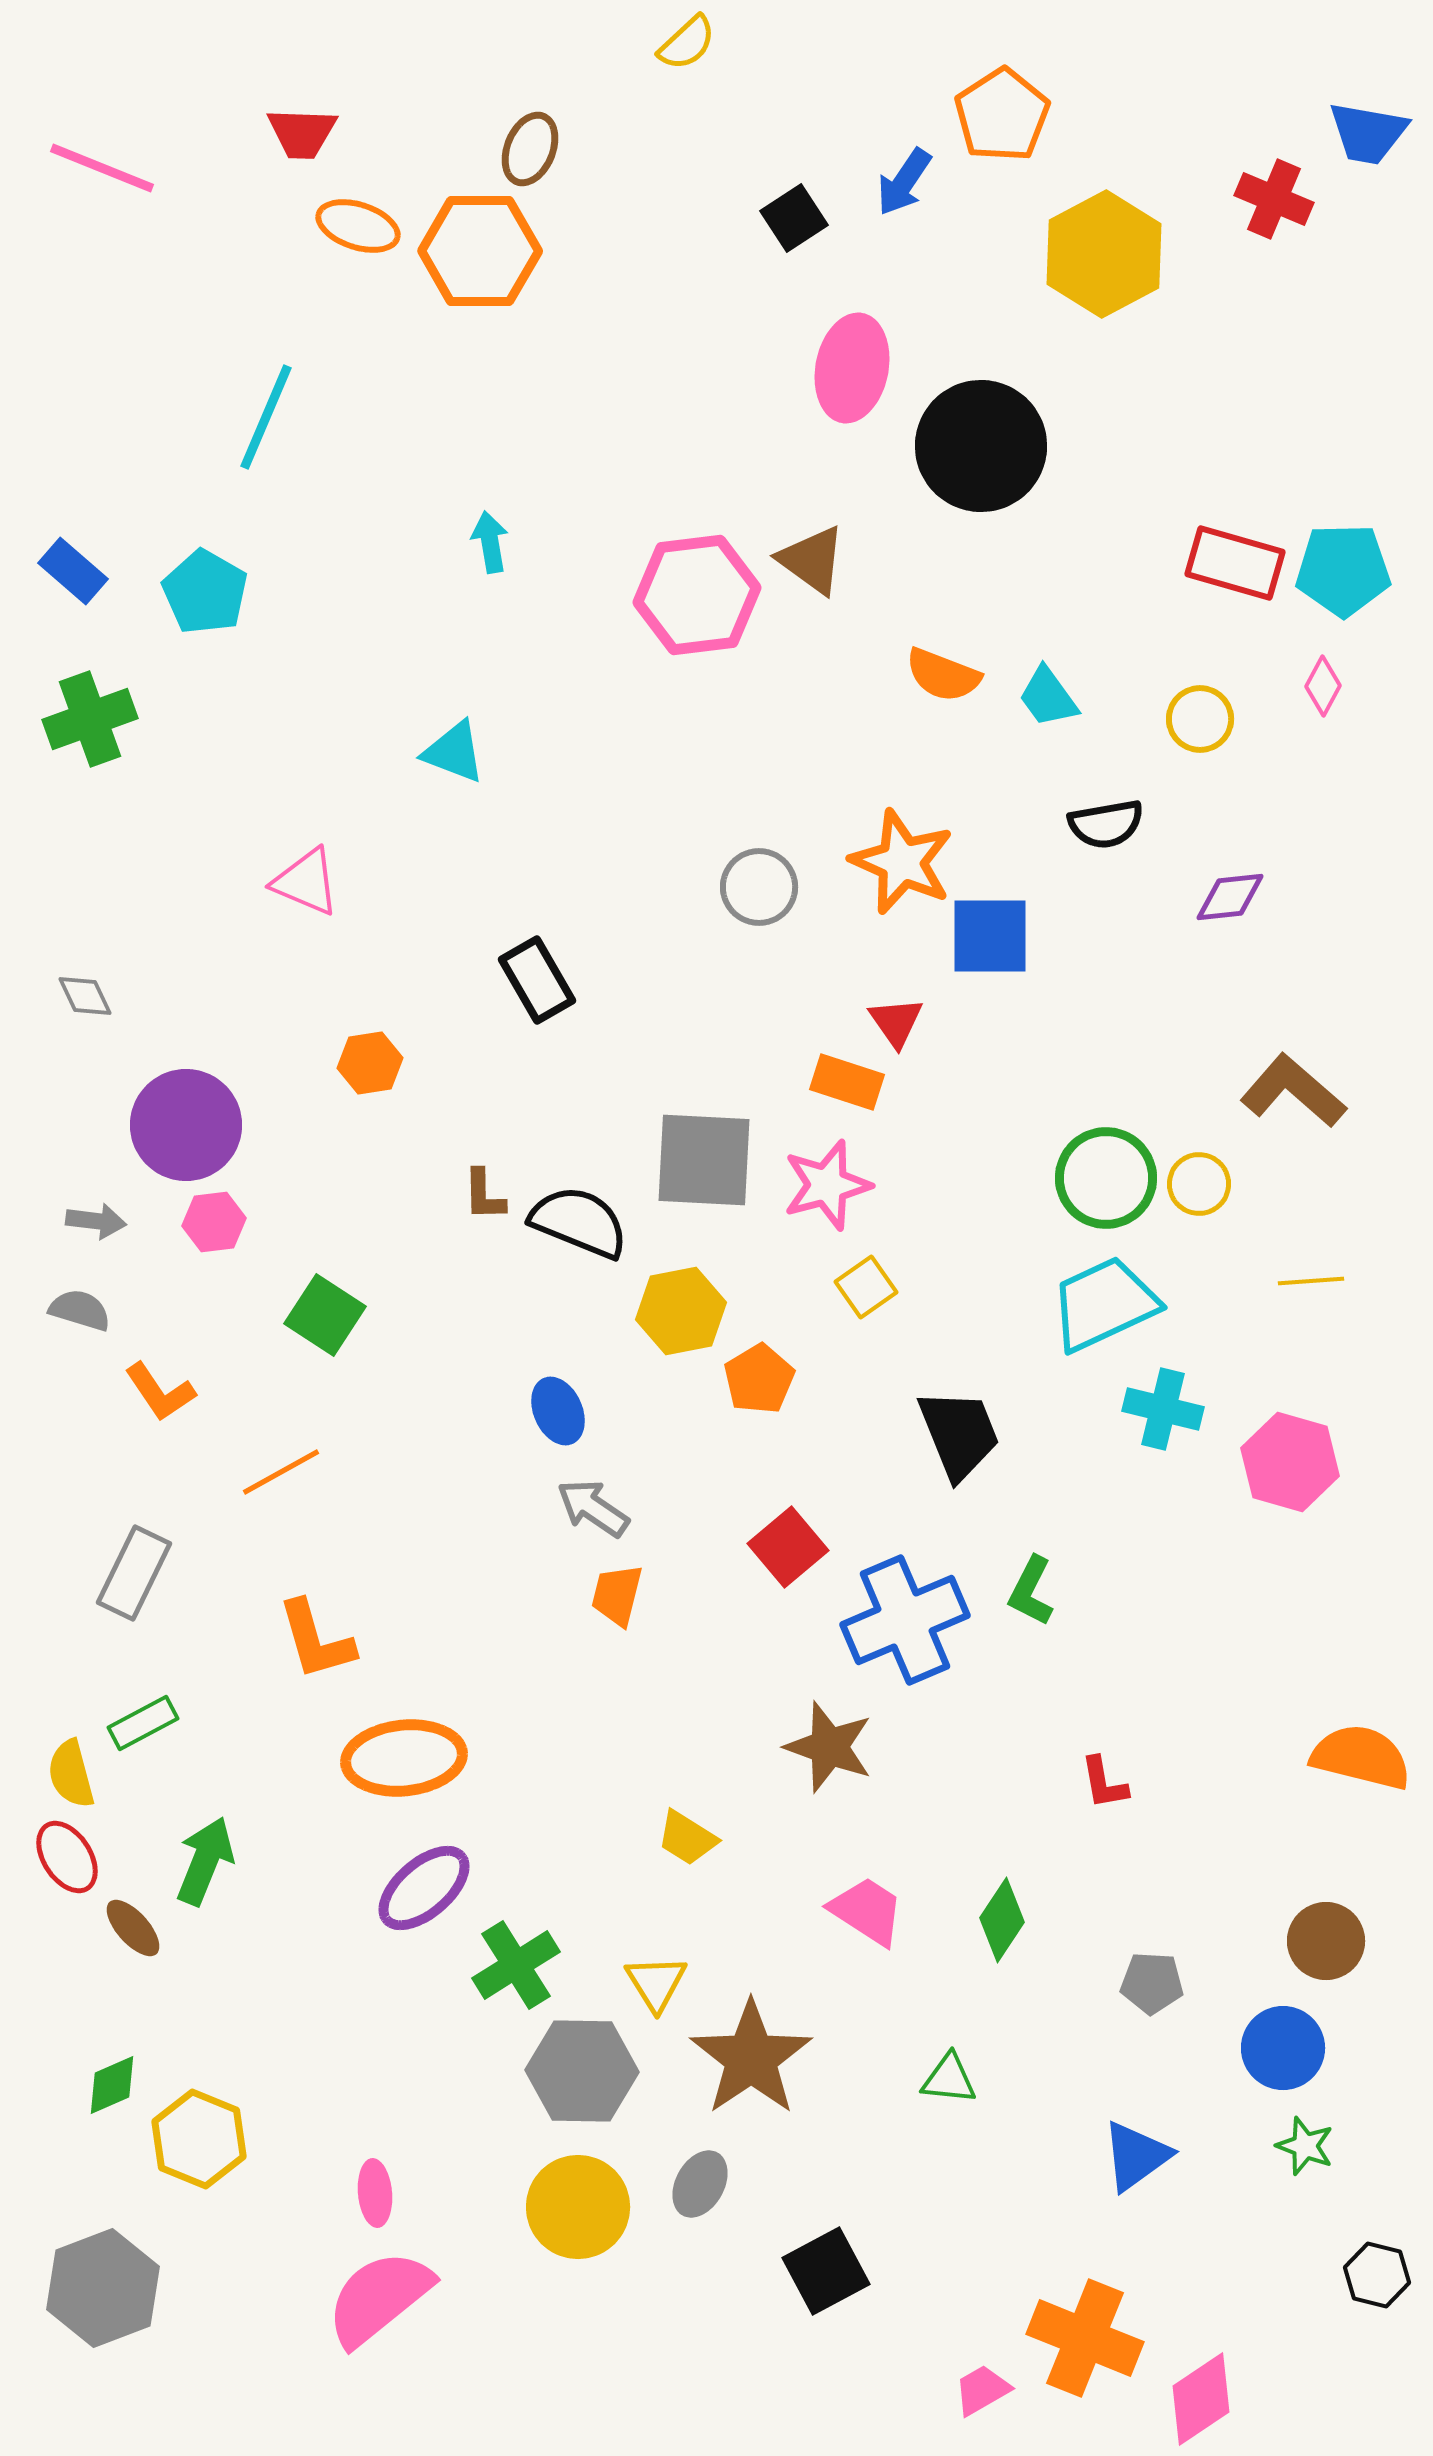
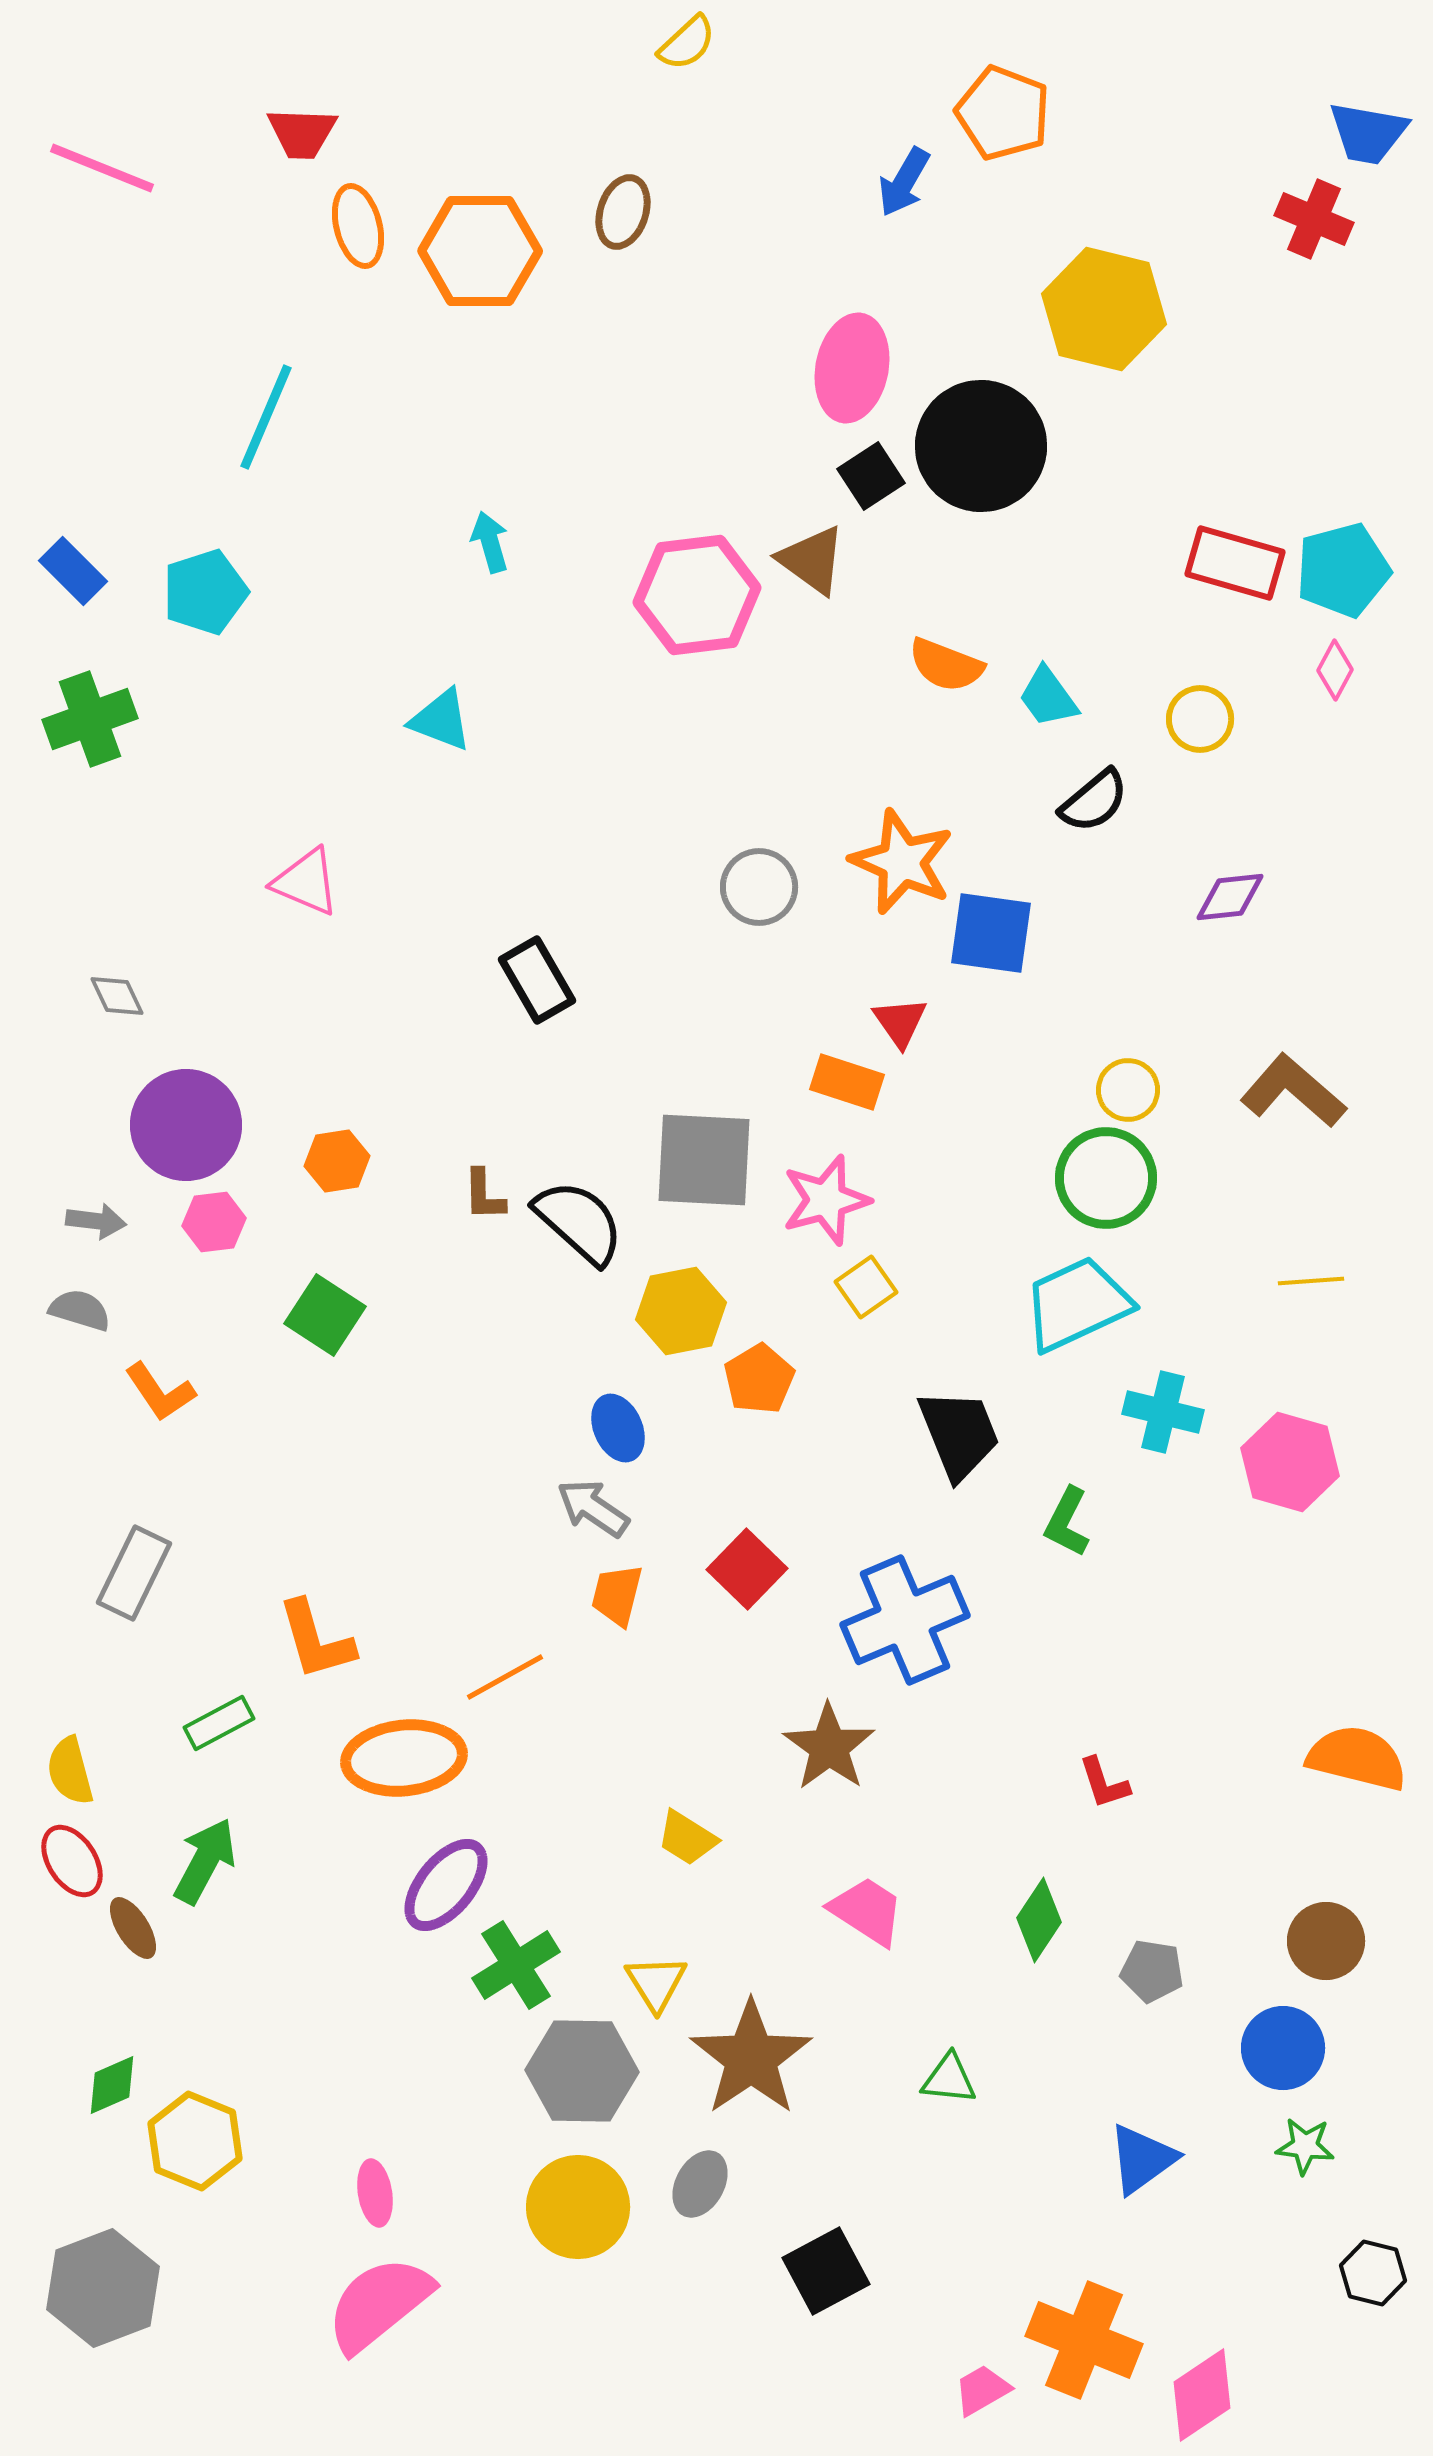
orange pentagon at (1002, 115): moved 1 px right, 2 px up; rotated 18 degrees counterclockwise
brown ellipse at (530, 149): moved 93 px right, 63 px down; rotated 4 degrees counterclockwise
blue arrow at (904, 182): rotated 4 degrees counterclockwise
red cross at (1274, 199): moved 40 px right, 20 px down
black square at (794, 218): moved 77 px right, 258 px down
orange ellipse at (358, 226): rotated 58 degrees clockwise
yellow hexagon at (1104, 254): moved 55 px down; rotated 18 degrees counterclockwise
cyan arrow at (490, 542): rotated 6 degrees counterclockwise
cyan pentagon at (1343, 570): rotated 14 degrees counterclockwise
blue rectangle at (73, 571): rotated 4 degrees clockwise
cyan pentagon at (205, 592): rotated 24 degrees clockwise
orange semicircle at (943, 675): moved 3 px right, 10 px up
pink diamond at (1323, 686): moved 12 px right, 16 px up
cyan triangle at (454, 752): moved 13 px left, 32 px up
black semicircle at (1106, 824): moved 12 px left, 23 px up; rotated 30 degrees counterclockwise
blue square at (990, 936): moved 1 px right, 3 px up; rotated 8 degrees clockwise
gray diamond at (85, 996): moved 32 px right
red triangle at (896, 1022): moved 4 px right
orange hexagon at (370, 1063): moved 33 px left, 98 px down
yellow circle at (1199, 1184): moved 71 px left, 94 px up
pink star at (827, 1185): moved 1 px left, 15 px down
black semicircle at (579, 1222): rotated 20 degrees clockwise
cyan trapezoid at (1104, 1304): moved 27 px left
cyan cross at (1163, 1409): moved 3 px down
blue ellipse at (558, 1411): moved 60 px right, 17 px down
orange line at (281, 1472): moved 224 px right, 205 px down
red square at (788, 1547): moved 41 px left, 22 px down; rotated 6 degrees counterclockwise
green L-shape at (1031, 1591): moved 36 px right, 69 px up
green rectangle at (143, 1723): moved 76 px right
brown star at (829, 1747): rotated 16 degrees clockwise
orange semicircle at (1361, 1757): moved 4 px left, 1 px down
yellow semicircle at (71, 1774): moved 1 px left, 3 px up
red L-shape at (1104, 1783): rotated 8 degrees counterclockwise
red ellipse at (67, 1857): moved 5 px right, 4 px down
green arrow at (205, 1861): rotated 6 degrees clockwise
purple ellipse at (424, 1888): moved 22 px right, 3 px up; rotated 10 degrees counterclockwise
green diamond at (1002, 1920): moved 37 px right
brown ellipse at (133, 1928): rotated 10 degrees clockwise
gray pentagon at (1152, 1983): moved 12 px up; rotated 6 degrees clockwise
yellow hexagon at (199, 2139): moved 4 px left, 2 px down
green star at (1305, 2146): rotated 14 degrees counterclockwise
blue triangle at (1136, 2156): moved 6 px right, 3 px down
pink ellipse at (375, 2193): rotated 4 degrees counterclockwise
black hexagon at (1377, 2275): moved 4 px left, 2 px up
pink semicircle at (379, 2298): moved 6 px down
orange cross at (1085, 2338): moved 1 px left, 2 px down
pink diamond at (1201, 2399): moved 1 px right, 4 px up
